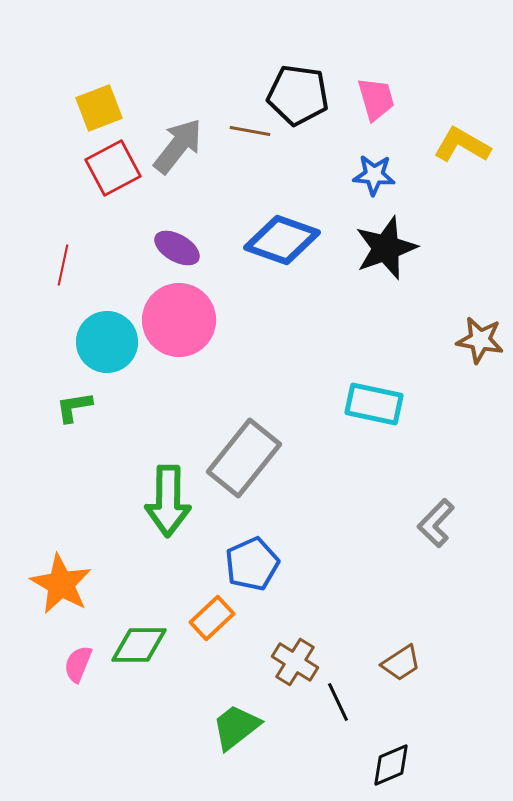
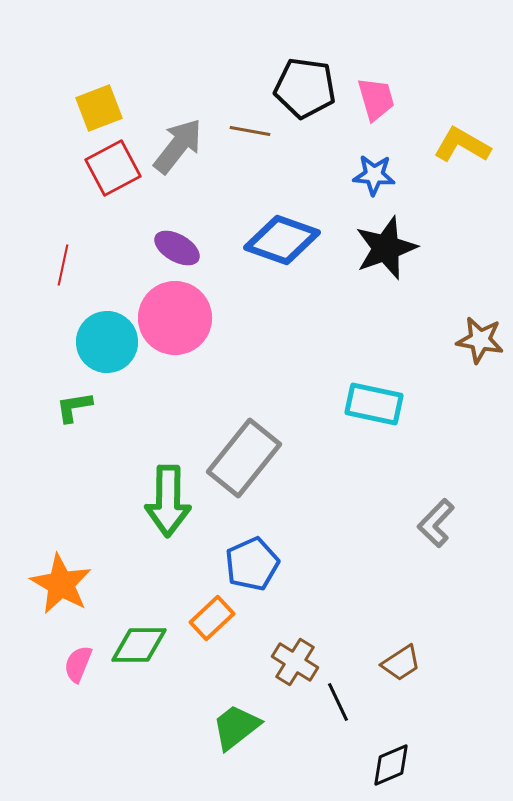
black pentagon: moved 7 px right, 7 px up
pink circle: moved 4 px left, 2 px up
